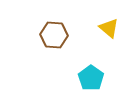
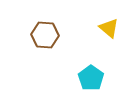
brown hexagon: moved 9 px left
